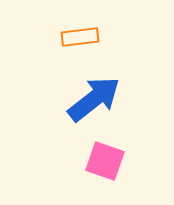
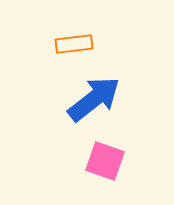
orange rectangle: moved 6 px left, 7 px down
